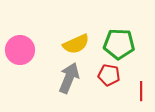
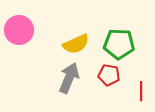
pink circle: moved 1 px left, 20 px up
